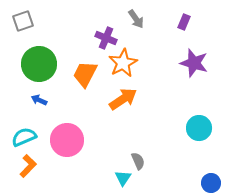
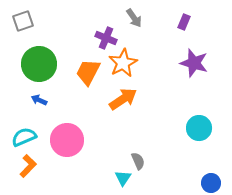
gray arrow: moved 2 px left, 1 px up
orange trapezoid: moved 3 px right, 2 px up
